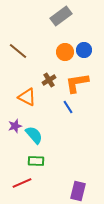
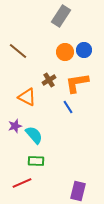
gray rectangle: rotated 20 degrees counterclockwise
